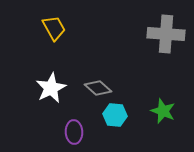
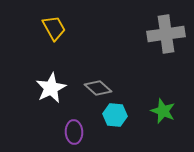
gray cross: rotated 12 degrees counterclockwise
